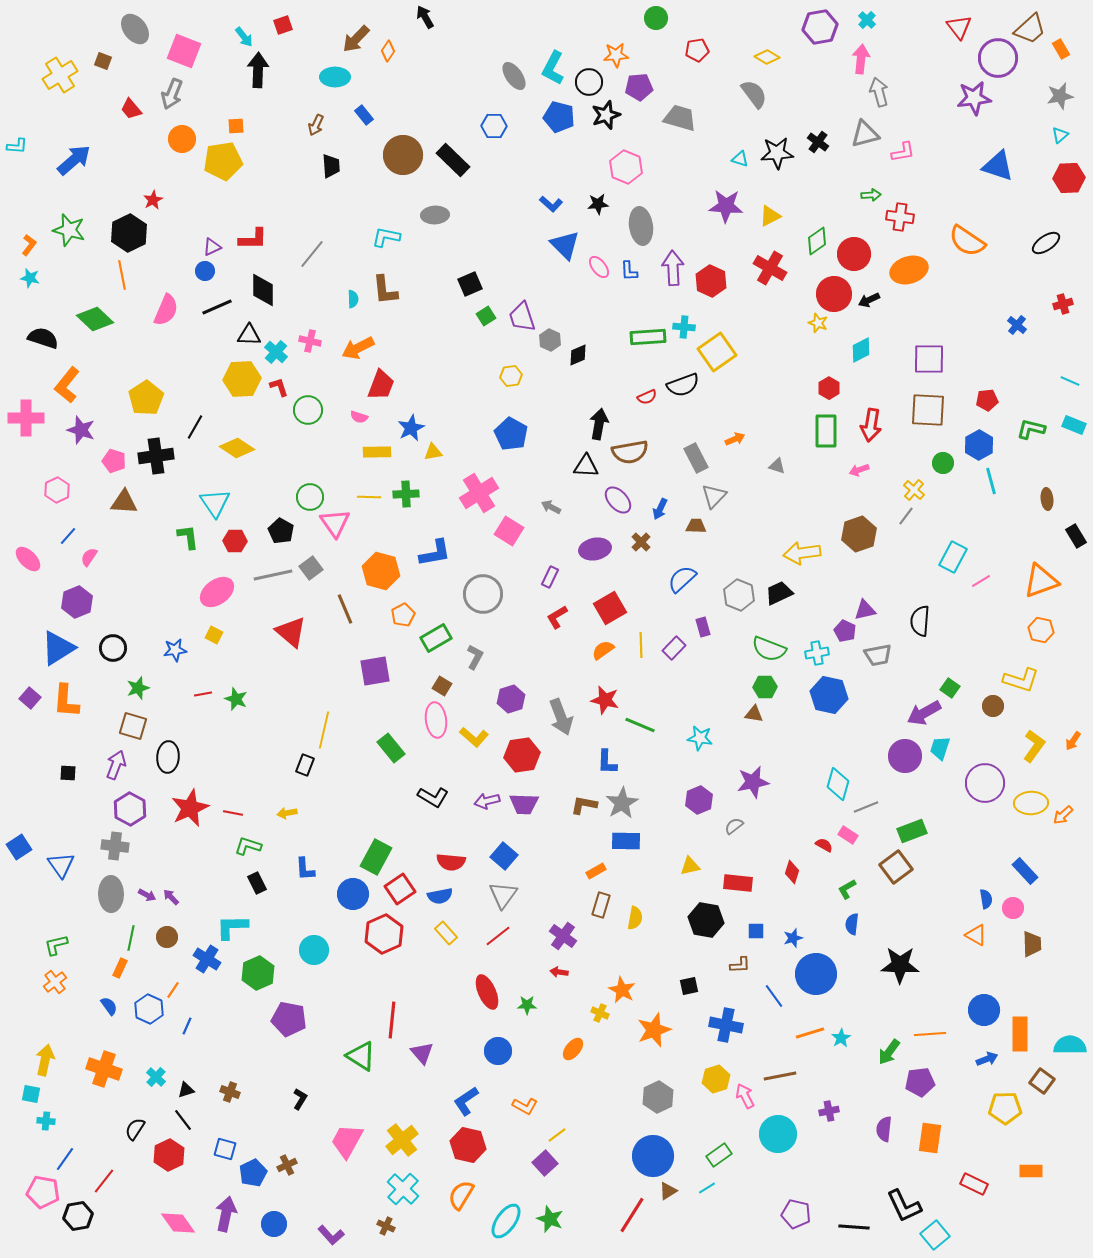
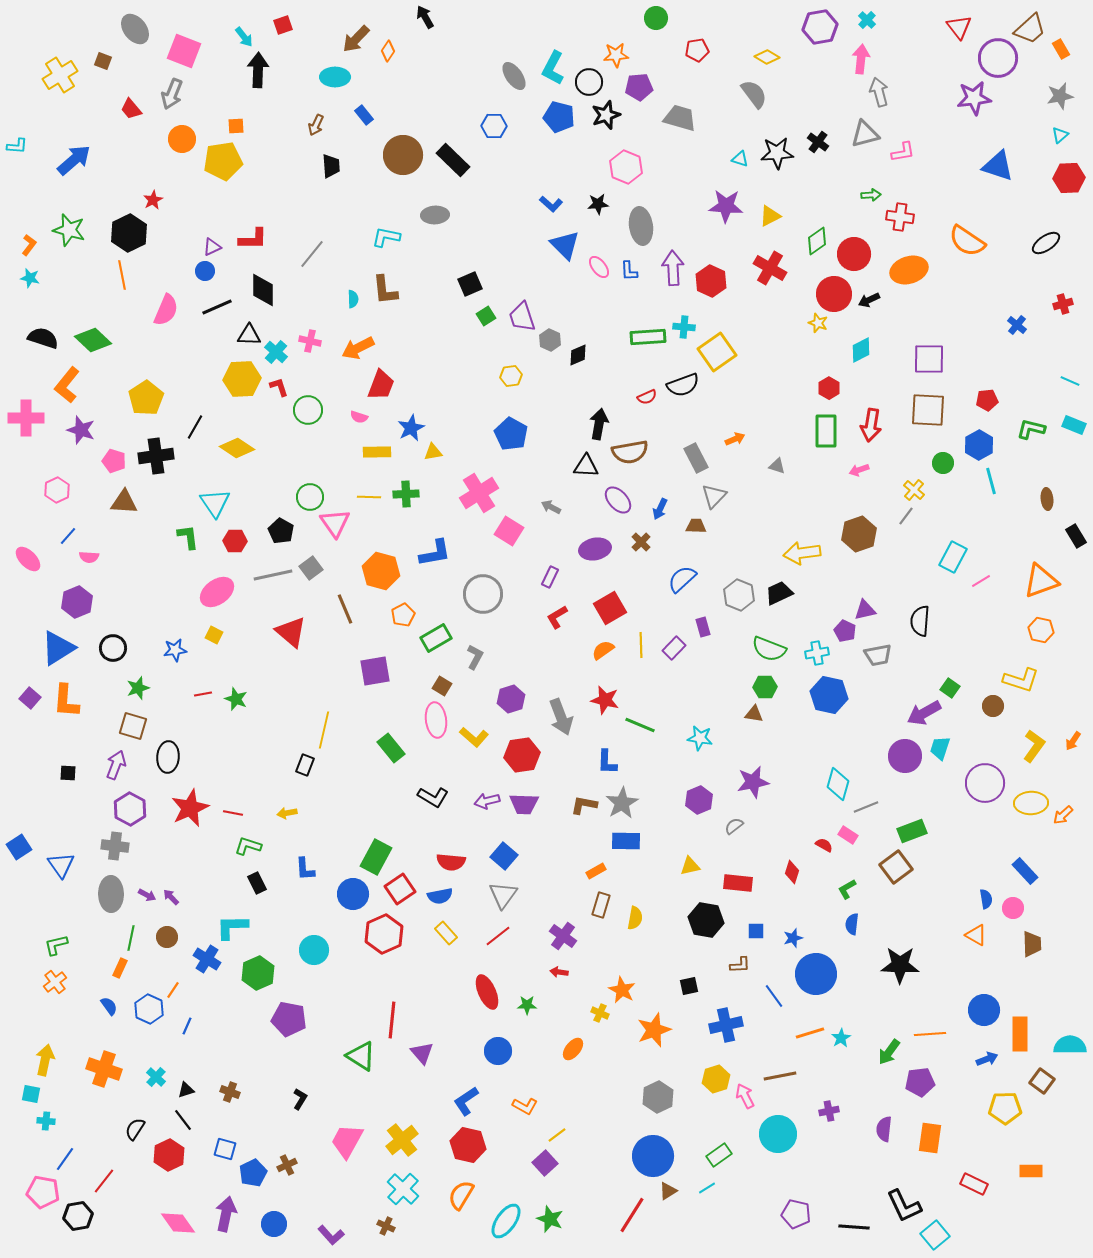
green diamond at (95, 319): moved 2 px left, 21 px down
pink semicircle at (89, 557): rotated 120 degrees counterclockwise
blue cross at (726, 1025): rotated 24 degrees counterclockwise
